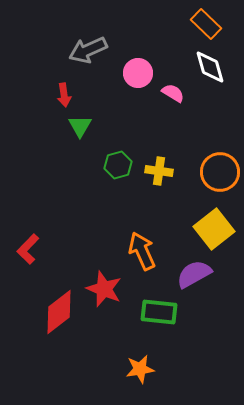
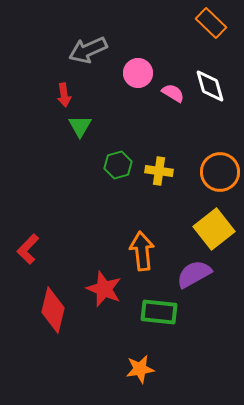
orange rectangle: moved 5 px right, 1 px up
white diamond: moved 19 px down
orange arrow: rotated 18 degrees clockwise
red diamond: moved 6 px left, 2 px up; rotated 39 degrees counterclockwise
